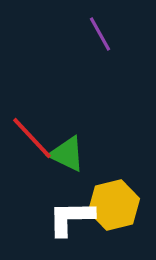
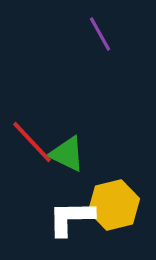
red line: moved 4 px down
